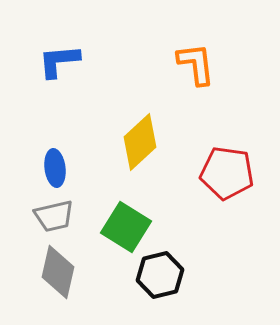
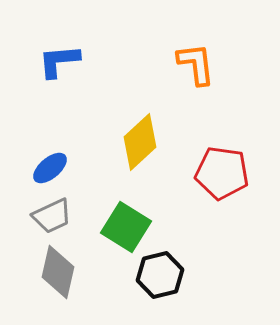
blue ellipse: moved 5 px left; rotated 57 degrees clockwise
red pentagon: moved 5 px left
gray trapezoid: moved 2 px left; rotated 12 degrees counterclockwise
